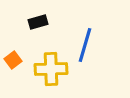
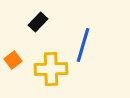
black rectangle: rotated 30 degrees counterclockwise
blue line: moved 2 px left
